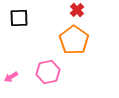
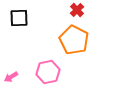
orange pentagon: rotated 8 degrees counterclockwise
